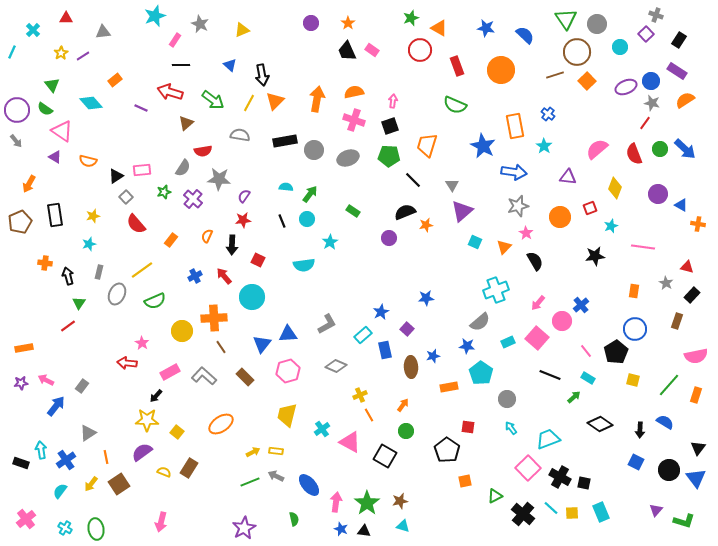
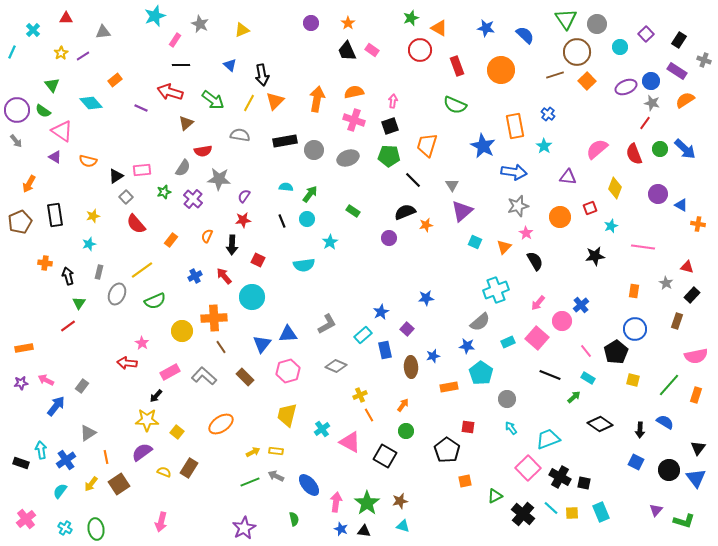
gray cross at (656, 15): moved 48 px right, 45 px down
green semicircle at (45, 109): moved 2 px left, 2 px down
